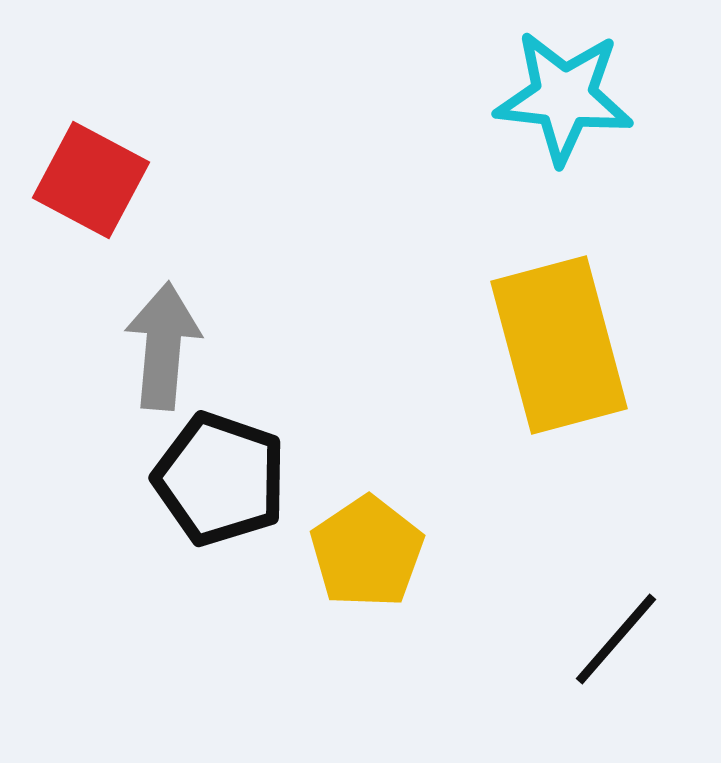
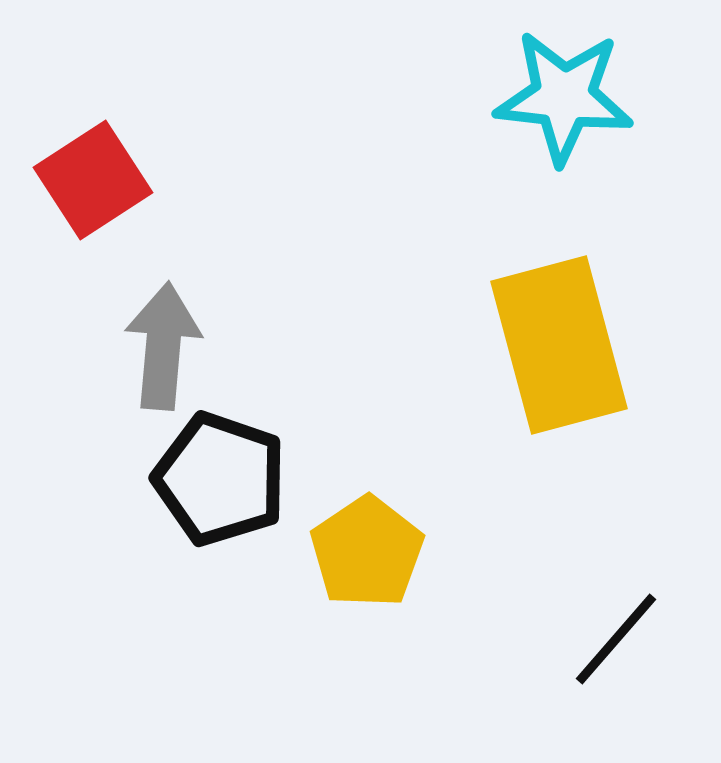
red square: moved 2 px right; rotated 29 degrees clockwise
